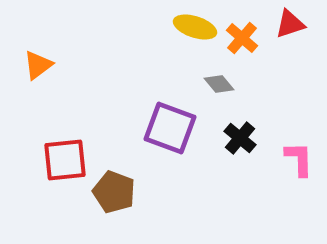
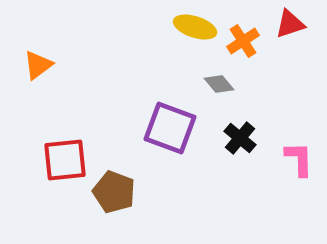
orange cross: moved 1 px right, 3 px down; rotated 16 degrees clockwise
